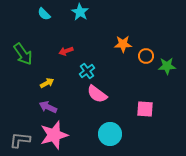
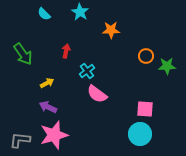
orange star: moved 12 px left, 14 px up
red arrow: rotated 120 degrees clockwise
cyan circle: moved 30 px right
